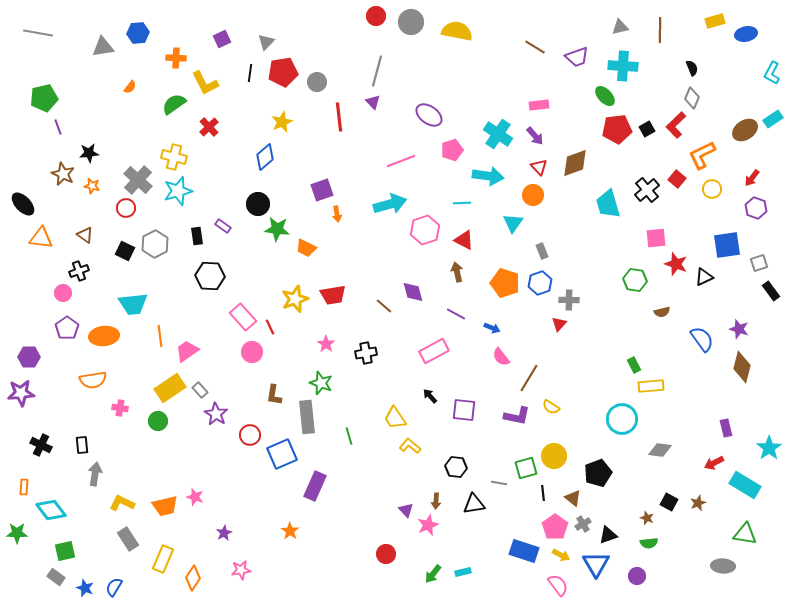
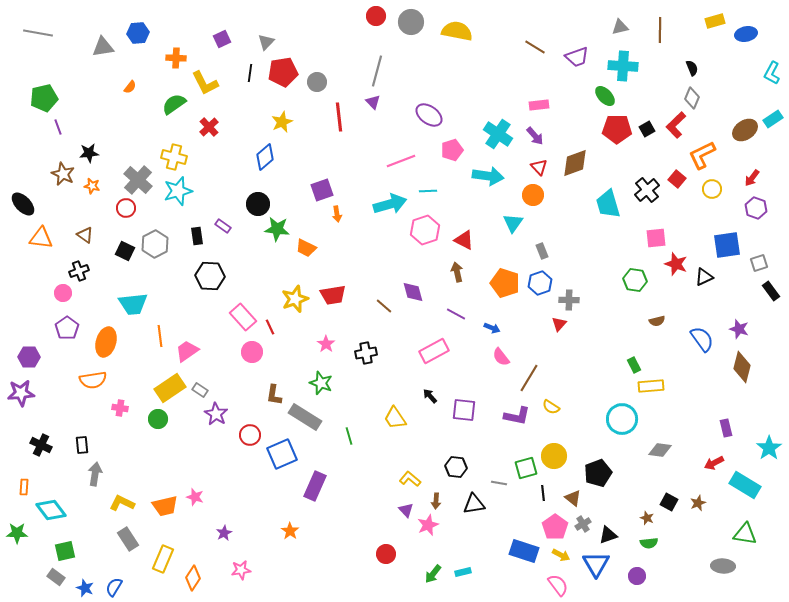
red pentagon at (617, 129): rotated 8 degrees clockwise
cyan line at (462, 203): moved 34 px left, 12 px up
brown semicircle at (662, 312): moved 5 px left, 9 px down
orange ellipse at (104, 336): moved 2 px right, 6 px down; rotated 68 degrees counterclockwise
gray rectangle at (200, 390): rotated 14 degrees counterclockwise
gray rectangle at (307, 417): moved 2 px left; rotated 52 degrees counterclockwise
green circle at (158, 421): moved 2 px up
yellow L-shape at (410, 446): moved 33 px down
